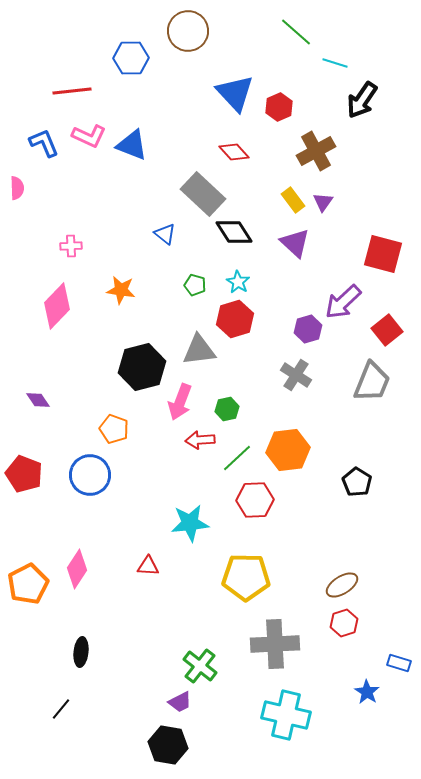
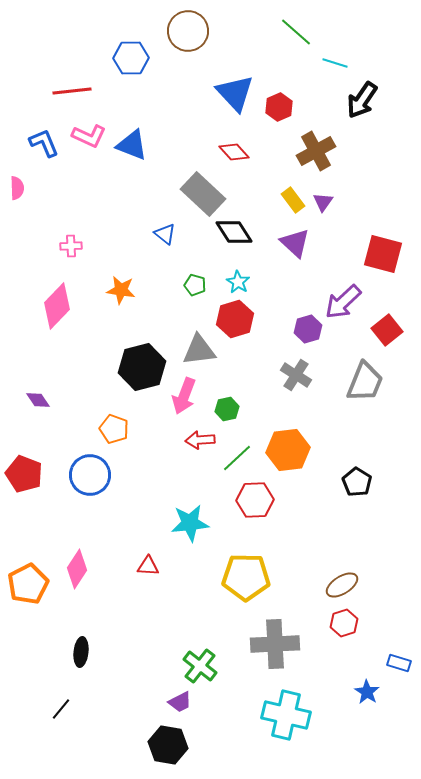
gray trapezoid at (372, 382): moved 7 px left
pink arrow at (180, 402): moved 4 px right, 6 px up
